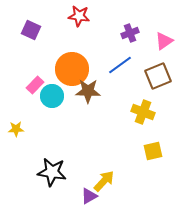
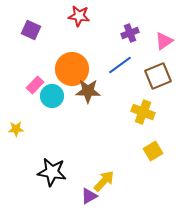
yellow square: rotated 18 degrees counterclockwise
